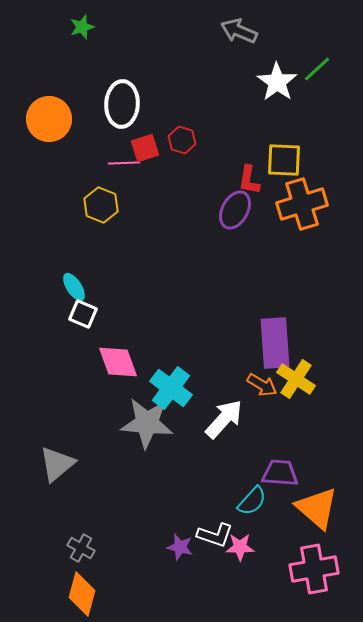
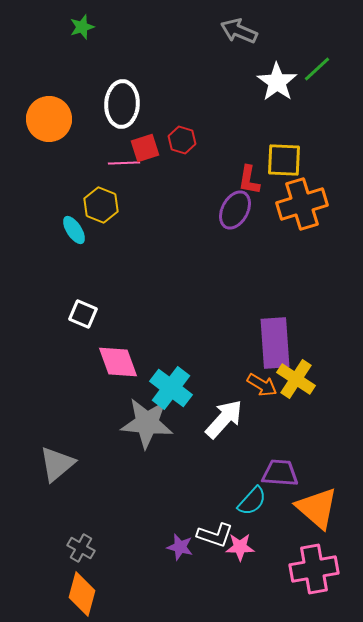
cyan ellipse: moved 57 px up
